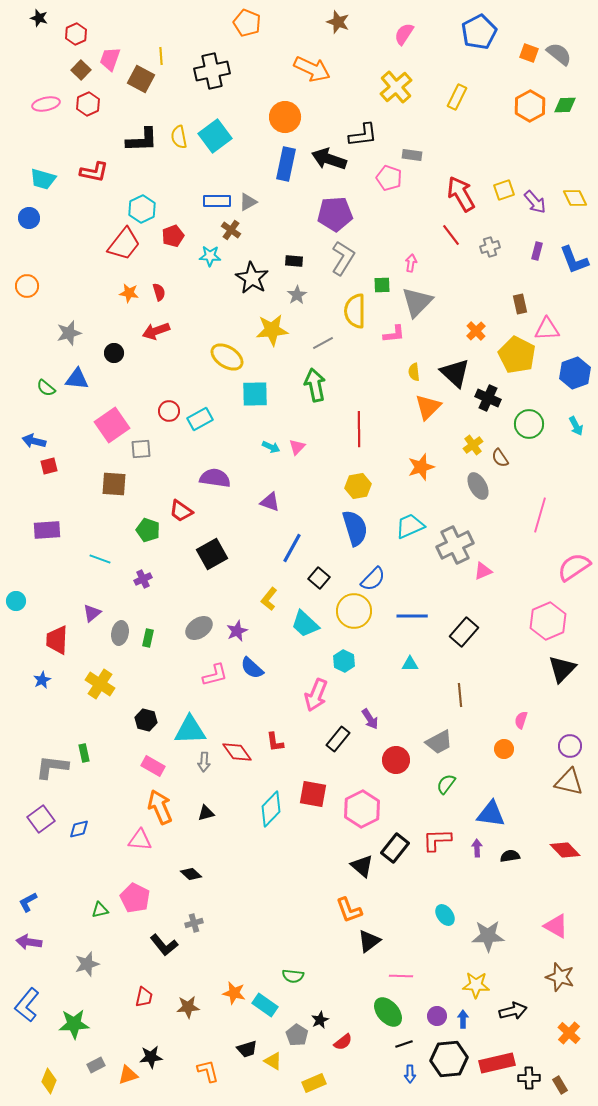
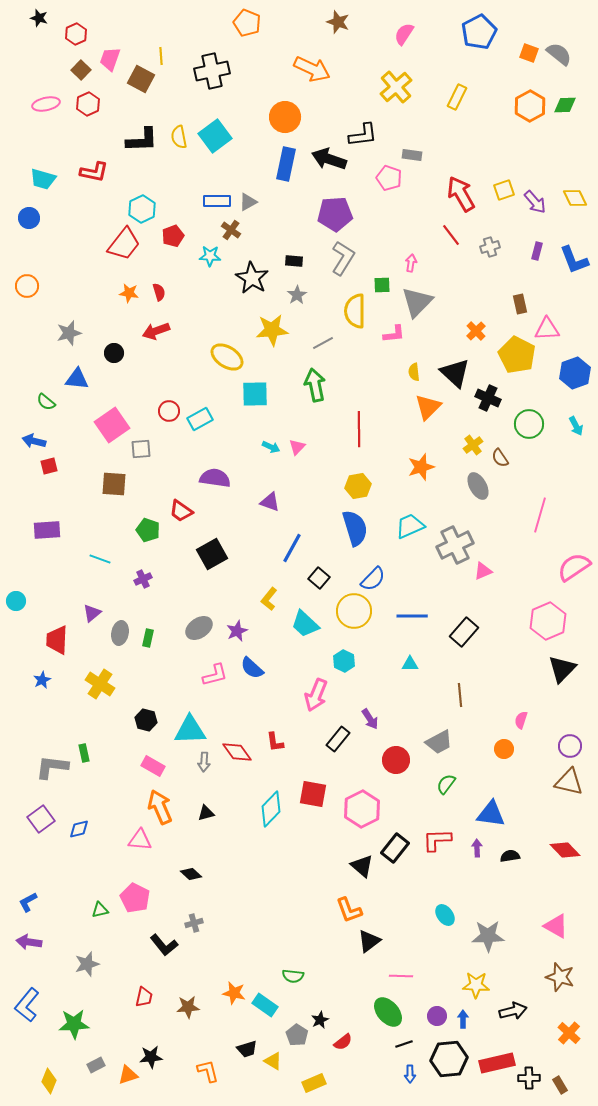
green semicircle at (46, 388): moved 14 px down
